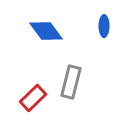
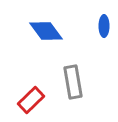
gray rectangle: moved 2 px right; rotated 24 degrees counterclockwise
red rectangle: moved 2 px left, 2 px down
